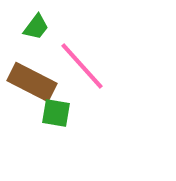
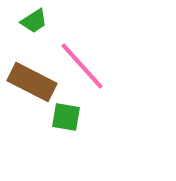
green trapezoid: moved 2 px left, 6 px up; rotated 20 degrees clockwise
green square: moved 10 px right, 4 px down
